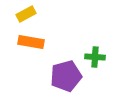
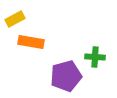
yellow rectangle: moved 11 px left, 5 px down
